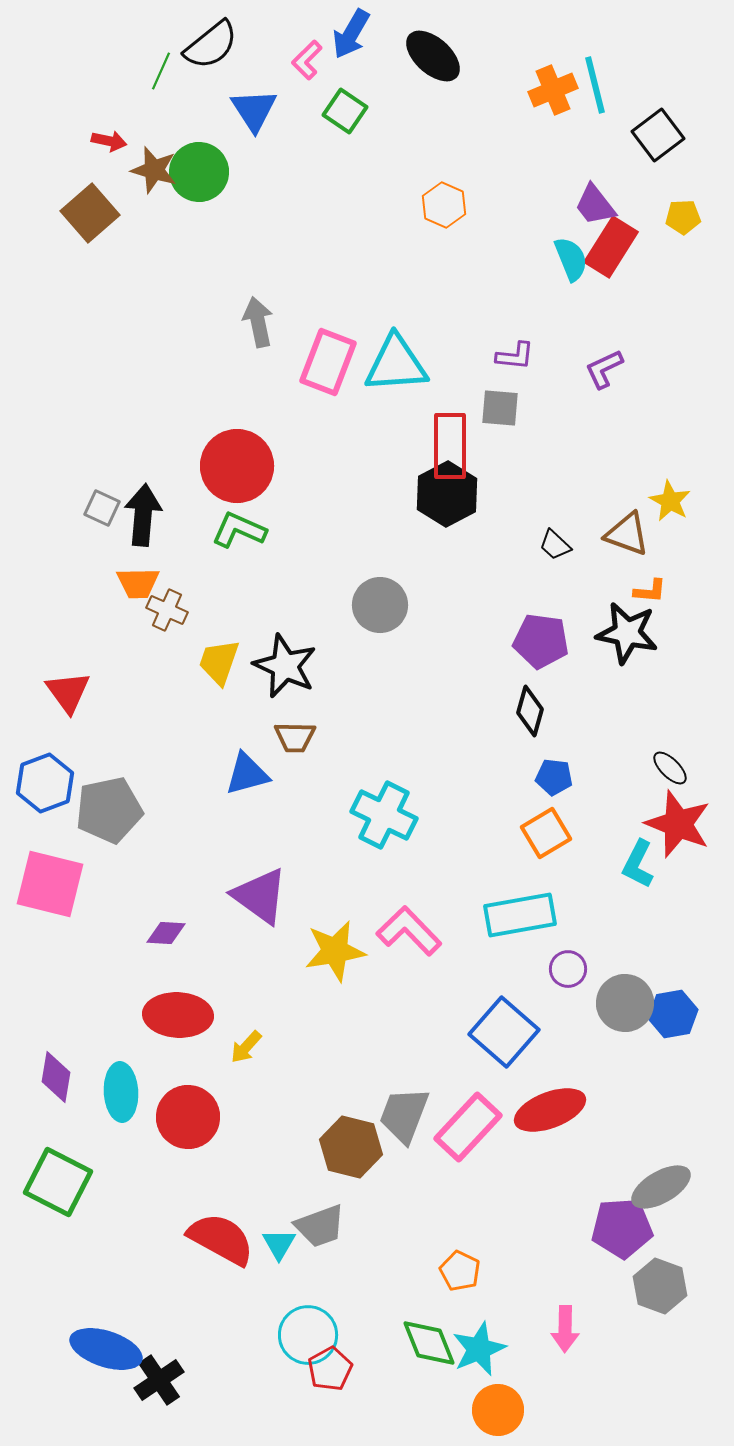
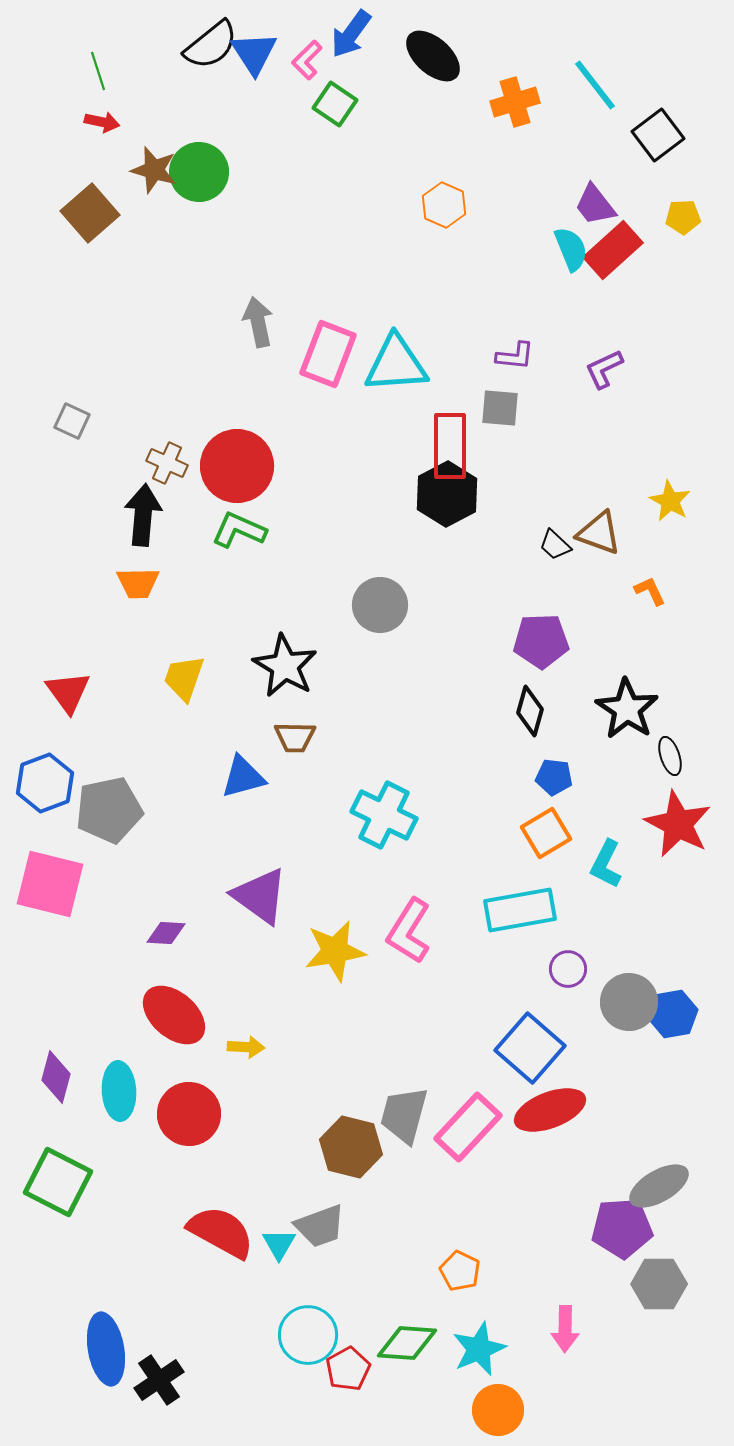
blue arrow at (351, 34): rotated 6 degrees clockwise
green line at (161, 71): moved 63 px left; rotated 42 degrees counterclockwise
cyan line at (595, 85): rotated 24 degrees counterclockwise
orange cross at (553, 90): moved 38 px left, 12 px down; rotated 6 degrees clockwise
blue triangle at (254, 110): moved 57 px up
green square at (345, 111): moved 10 px left, 7 px up
red arrow at (109, 141): moved 7 px left, 19 px up
red rectangle at (611, 247): moved 2 px right, 3 px down; rotated 16 degrees clockwise
cyan semicircle at (571, 259): moved 10 px up
pink rectangle at (328, 362): moved 8 px up
gray square at (102, 508): moved 30 px left, 87 px up
brown triangle at (627, 534): moved 28 px left, 1 px up
orange L-shape at (650, 591): rotated 120 degrees counterclockwise
brown cross at (167, 610): moved 147 px up
black star at (627, 633): moved 76 px down; rotated 22 degrees clockwise
purple pentagon at (541, 641): rotated 10 degrees counterclockwise
yellow trapezoid at (219, 662): moved 35 px left, 16 px down
black star at (285, 666): rotated 6 degrees clockwise
black ellipse at (670, 768): moved 12 px up; rotated 27 degrees clockwise
blue triangle at (247, 774): moved 4 px left, 3 px down
red star at (678, 824): rotated 6 degrees clockwise
cyan L-shape at (638, 864): moved 32 px left
cyan rectangle at (520, 915): moved 5 px up
pink L-shape at (409, 931): rotated 104 degrees counterclockwise
gray circle at (625, 1003): moved 4 px right, 1 px up
red ellipse at (178, 1015): moved 4 px left; rotated 38 degrees clockwise
blue square at (504, 1032): moved 26 px right, 16 px down
yellow arrow at (246, 1047): rotated 129 degrees counterclockwise
purple diamond at (56, 1077): rotated 6 degrees clockwise
cyan ellipse at (121, 1092): moved 2 px left, 1 px up
gray trapezoid at (404, 1115): rotated 6 degrees counterclockwise
red circle at (188, 1117): moved 1 px right, 3 px up
gray ellipse at (661, 1187): moved 2 px left, 1 px up
red semicircle at (221, 1239): moved 7 px up
gray hexagon at (660, 1286): moved 1 px left, 2 px up; rotated 20 degrees counterclockwise
green diamond at (429, 1343): moved 22 px left; rotated 64 degrees counterclockwise
blue ellipse at (106, 1349): rotated 62 degrees clockwise
red pentagon at (330, 1369): moved 18 px right
